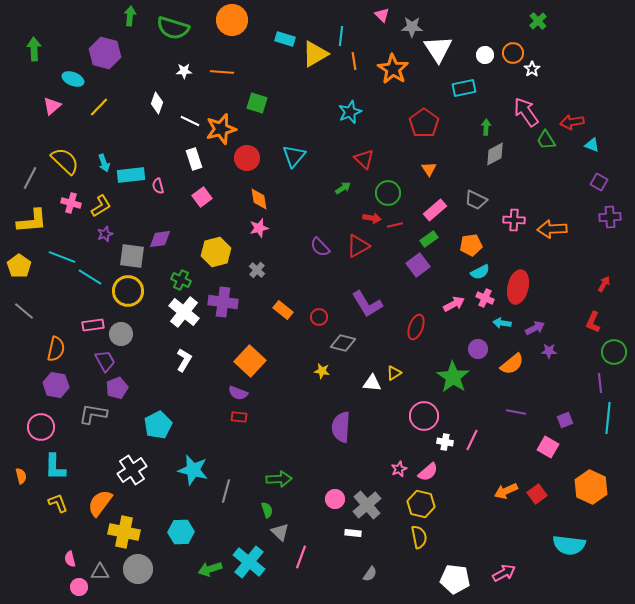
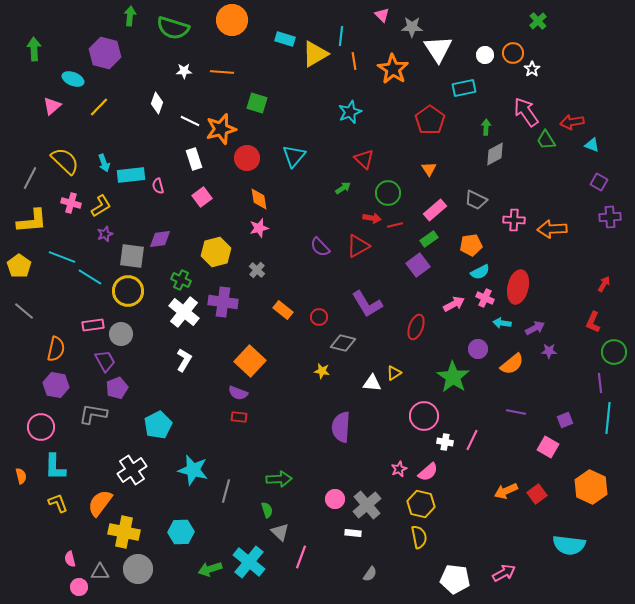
red pentagon at (424, 123): moved 6 px right, 3 px up
